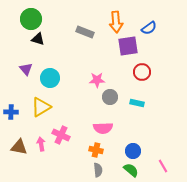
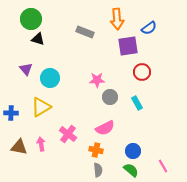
orange arrow: moved 1 px right, 3 px up
cyan rectangle: rotated 48 degrees clockwise
blue cross: moved 1 px down
pink semicircle: moved 2 px right; rotated 24 degrees counterclockwise
pink cross: moved 7 px right, 1 px up; rotated 12 degrees clockwise
